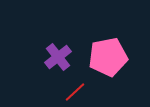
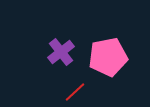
purple cross: moved 3 px right, 5 px up
